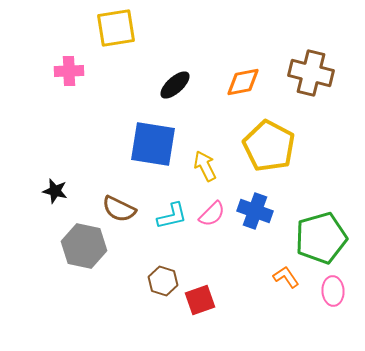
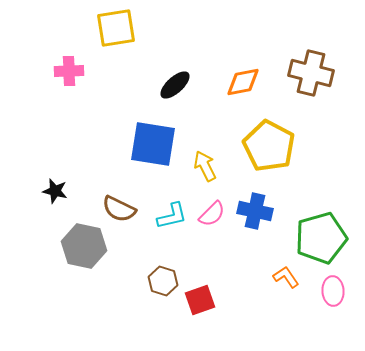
blue cross: rotated 8 degrees counterclockwise
